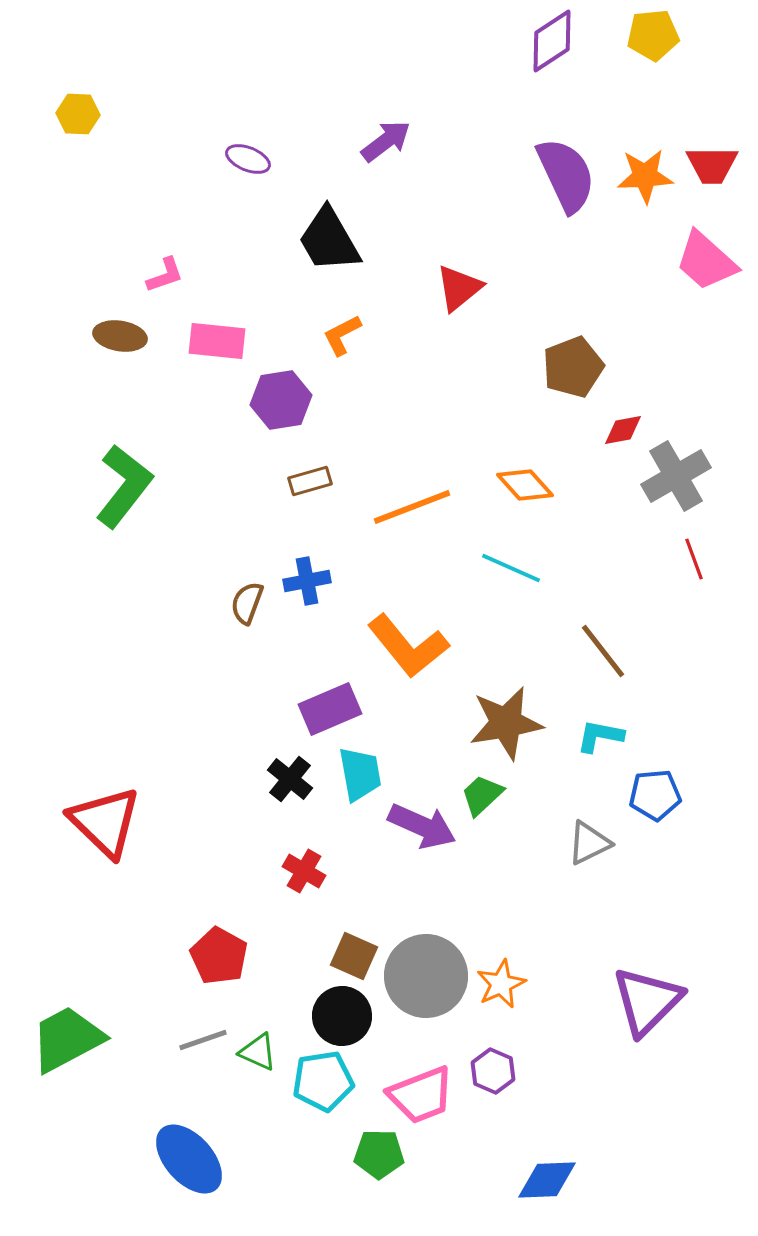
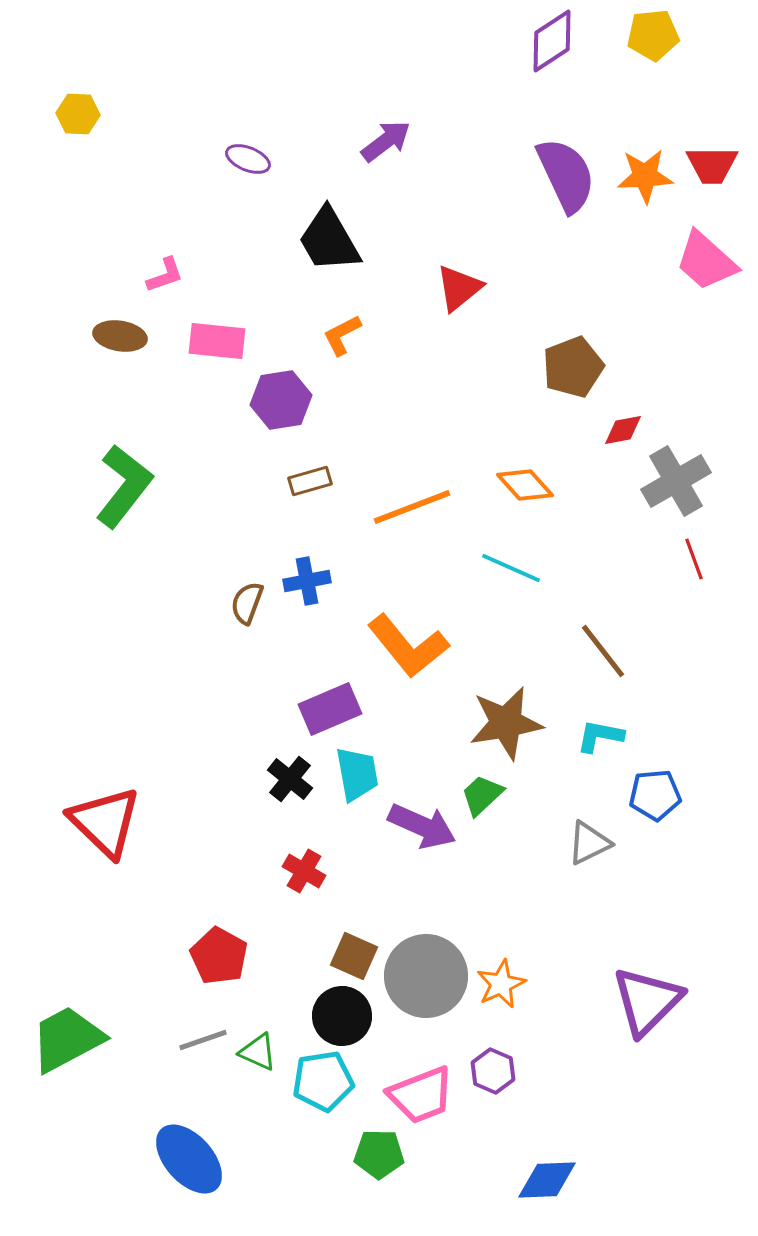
gray cross at (676, 476): moved 5 px down
cyan trapezoid at (360, 774): moved 3 px left
